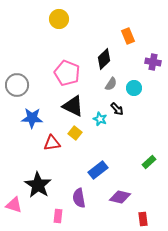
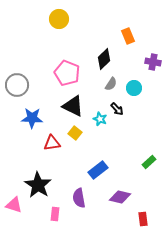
pink rectangle: moved 3 px left, 2 px up
